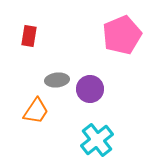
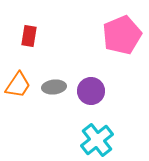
gray ellipse: moved 3 px left, 7 px down
purple circle: moved 1 px right, 2 px down
orange trapezoid: moved 18 px left, 26 px up
